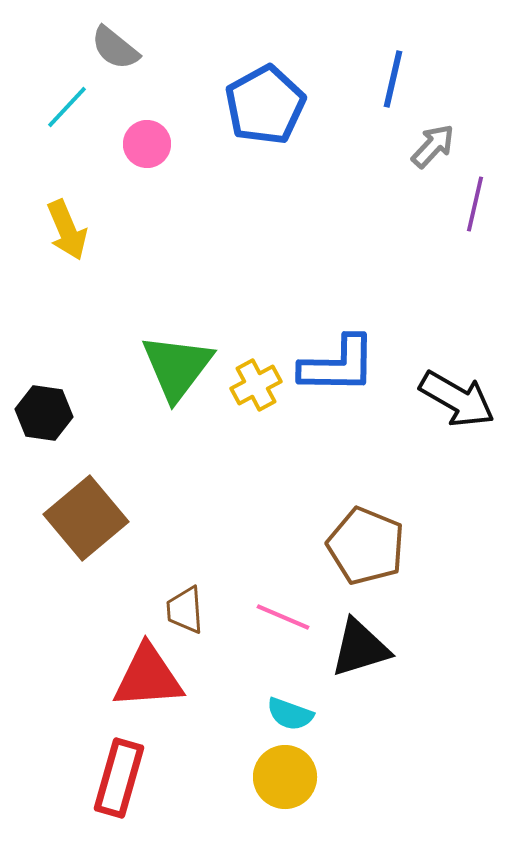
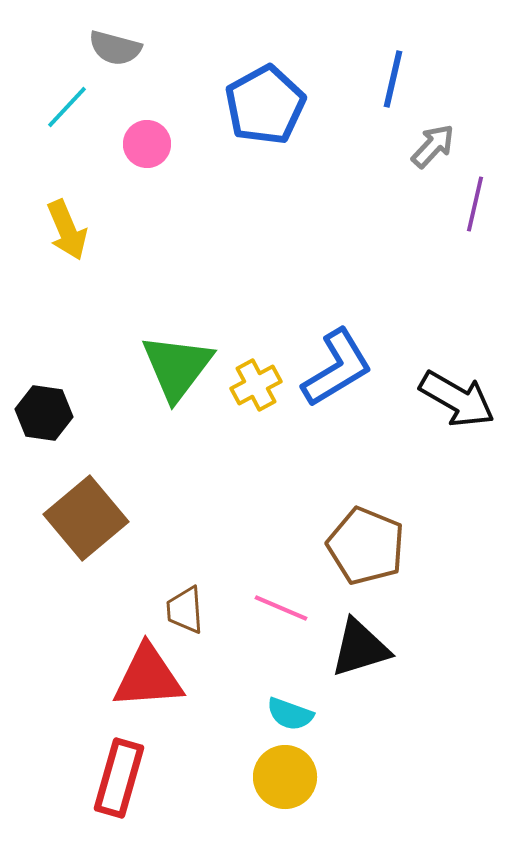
gray semicircle: rotated 24 degrees counterclockwise
blue L-shape: moved 1 px left, 3 px down; rotated 32 degrees counterclockwise
pink line: moved 2 px left, 9 px up
